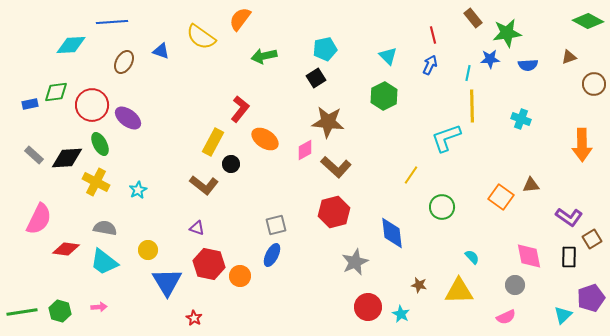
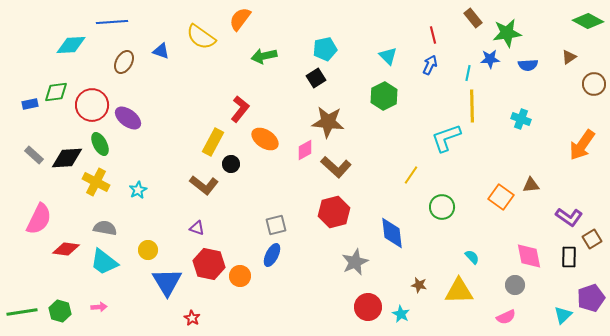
brown triangle at (569, 57): rotated 14 degrees counterclockwise
orange arrow at (582, 145): rotated 36 degrees clockwise
red star at (194, 318): moved 2 px left
